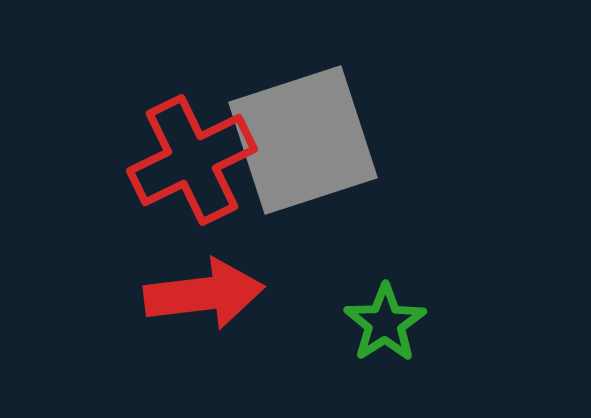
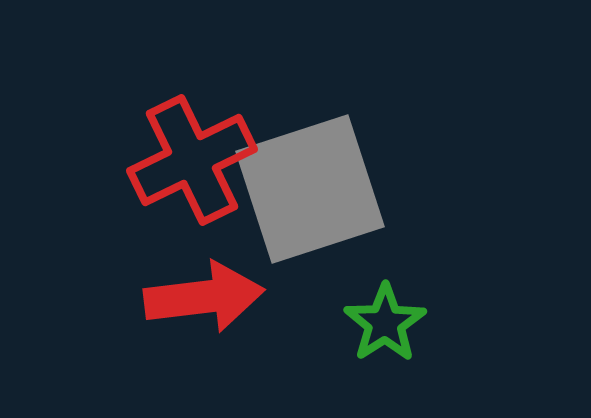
gray square: moved 7 px right, 49 px down
red arrow: moved 3 px down
